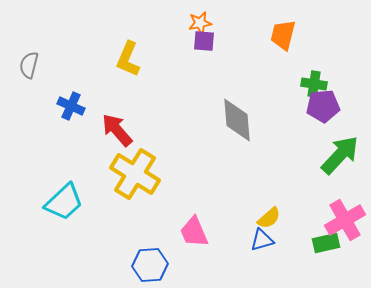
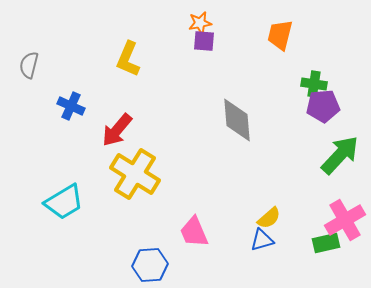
orange trapezoid: moved 3 px left
red arrow: rotated 99 degrees counterclockwise
cyan trapezoid: rotated 12 degrees clockwise
